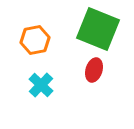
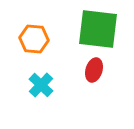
green square: rotated 15 degrees counterclockwise
orange hexagon: moved 1 px left, 1 px up; rotated 16 degrees clockwise
